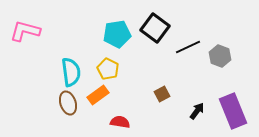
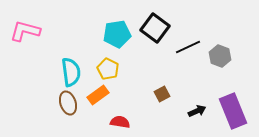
black arrow: rotated 30 degrees clockwise
